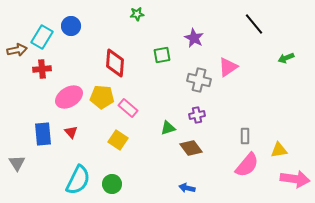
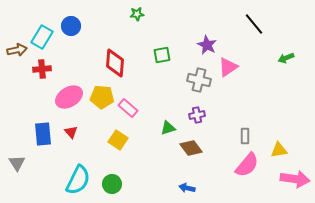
purple star: moved 13 px right, 7 px down
